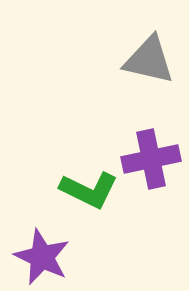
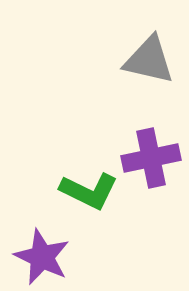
purple cross: moved 1 px up
green L-shape: moved 1 px down
